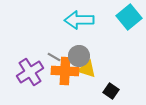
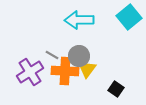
gray line: moved 2 px left, 2 px up
yellow triangle: rotated 48 degrees clockwise
black square: moved 5 px right, 2 px up
